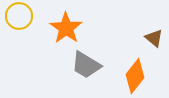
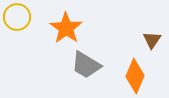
yellow circle: moved 2 px left, 1 px down
brown triangle: moved 2 px left, 2 px down; rotated 24 degrees clockwise
orange diamond: rotated 16 degrees counterclockwise
